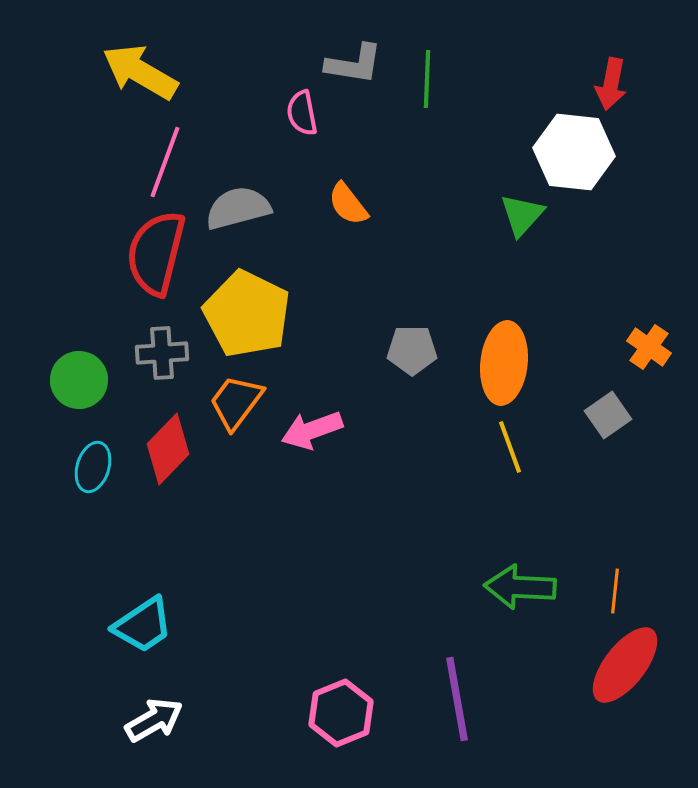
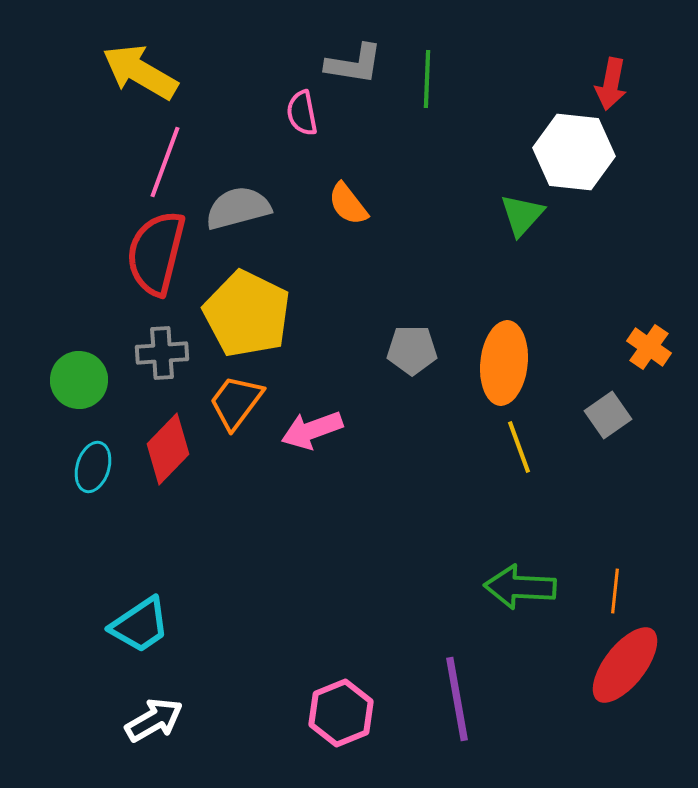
yellow line: moved 9 px right
cyan trapezoid: moved 3 px left
